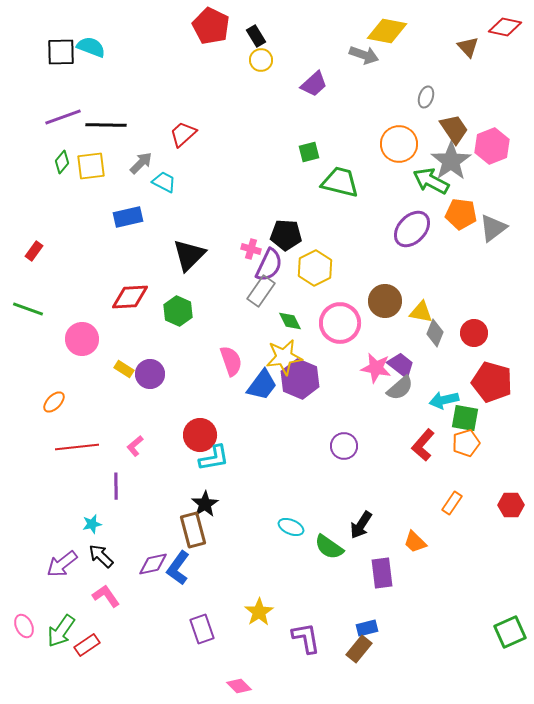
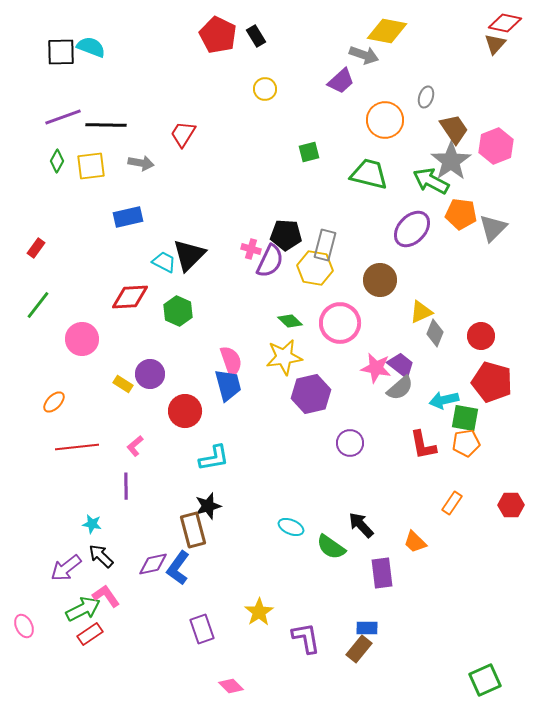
red pentagon at (211, 26): moved 7 px right, 9 px down
red diamond at (505, 27): moved 4 px up
brown triangle at (468, 47): moved 27 px right, 3 px up; rotated 25 degrees clockwise
yellow circle at (261, 60): moved 4 px right, 29 px down
purple trapezoid at (314, 84): moved 27 px right, 3 px up
red trapezoid at (183, 134): rotated 16 degrees counterclockwise
orange circle at (399, 144): moved 14 px left, 24 px up
pink hexagon at (492, 146): moved 4 px right
green diamond at (62, 162): moved 5 px left, 1 px up; rotated 10 degrees counterclockwise
gray arrow at (141, 163): rotated 55 degrees clockwise
cyan trapezoid at (164, 182): moved 80 px down
green trapezoid at (340, 182): moved 29 px right, 8 px up
gray triangle at (493, 228): rotated 8 degrees counterclockwise
red rectangle at (34, 251): moved 2 px right, 3 px up
purple semicircle at (269, 265): moved 1 px right, 4 px up
yellow hexagon at (315, 268): rotated 24 degrees counterclockwise
gray rectangle at (261, 291): moved 64 px right, 46 px up; rotated 20 degrees counterclockwise
brown circle at (385, 301): moved 5 px left, 21 px up
green line at (28, 309): moved 10 px right, 4 px up; rotated 72 degrees counterclockwise
yellow triangle at (421, 312): rotated 35 degrees counterclockwise
green diamond at (290, 321): rotated 20 degrees counterclockwise
red circle at (474, 333): moved 7 px right, 3 px down
yellow rectangle at (124, 369): moved 1 px left, 15 px down
purple hexagon at (300, 379): moved 11 px right, 15 px down; rotated 24 degrees clockwise
blue trapezoid at (262, 385): moved 34 px left; rotated 52 degrees counterclockwise
red circle at (200, 435): moved 15 px left, 24 px up
orange pentagon at (466, 443): rotated 8 degrees clockwise
red L-shape at (423, 445): rotated 52 degrees counterclockwise
purple circle at (344, 446): moved 6 px right, 3 px up
purple line at (116, 486): moved 10 px right
black star at (205, 504): moved 3 px right, 2 px down; rotated 16 degrees clockwise
cyan star at (92, 524): rotated 24 degrees clockwise
black arrow at (361, 525): rotated 104 degrees clockwise
green semicircle at (329, 547): moved 2 px right
purple arrow at (62, 564): moved 4 px right, 4 px down
blue rectangle at (367, 628): rotated 15 degrees clockwise
green arrow at (61, 631): moved 22 px right, 22 px up; rotated 152 degrees counterclockwise
green square at (510, 632): moved 25 px left, 48 px down
red rectangle at (87, 645): moved 3 px right, 11 px up
pink diamond at (239, 686): moved 8 px left
